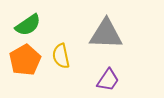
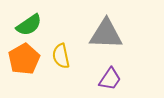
green semicircle: moved 1 px right
orange pentagon: moved 1 px left, 1 px up
purple trapezoid: moved 2 px right, 1 px up
